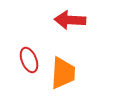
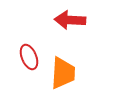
red ellipse: moved 3 px up
